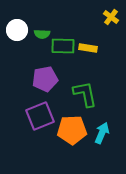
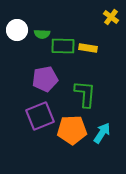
green L-shape: rotated 16 degrees clockwise
cyan arrow: rotated 10 degrees clockwise
